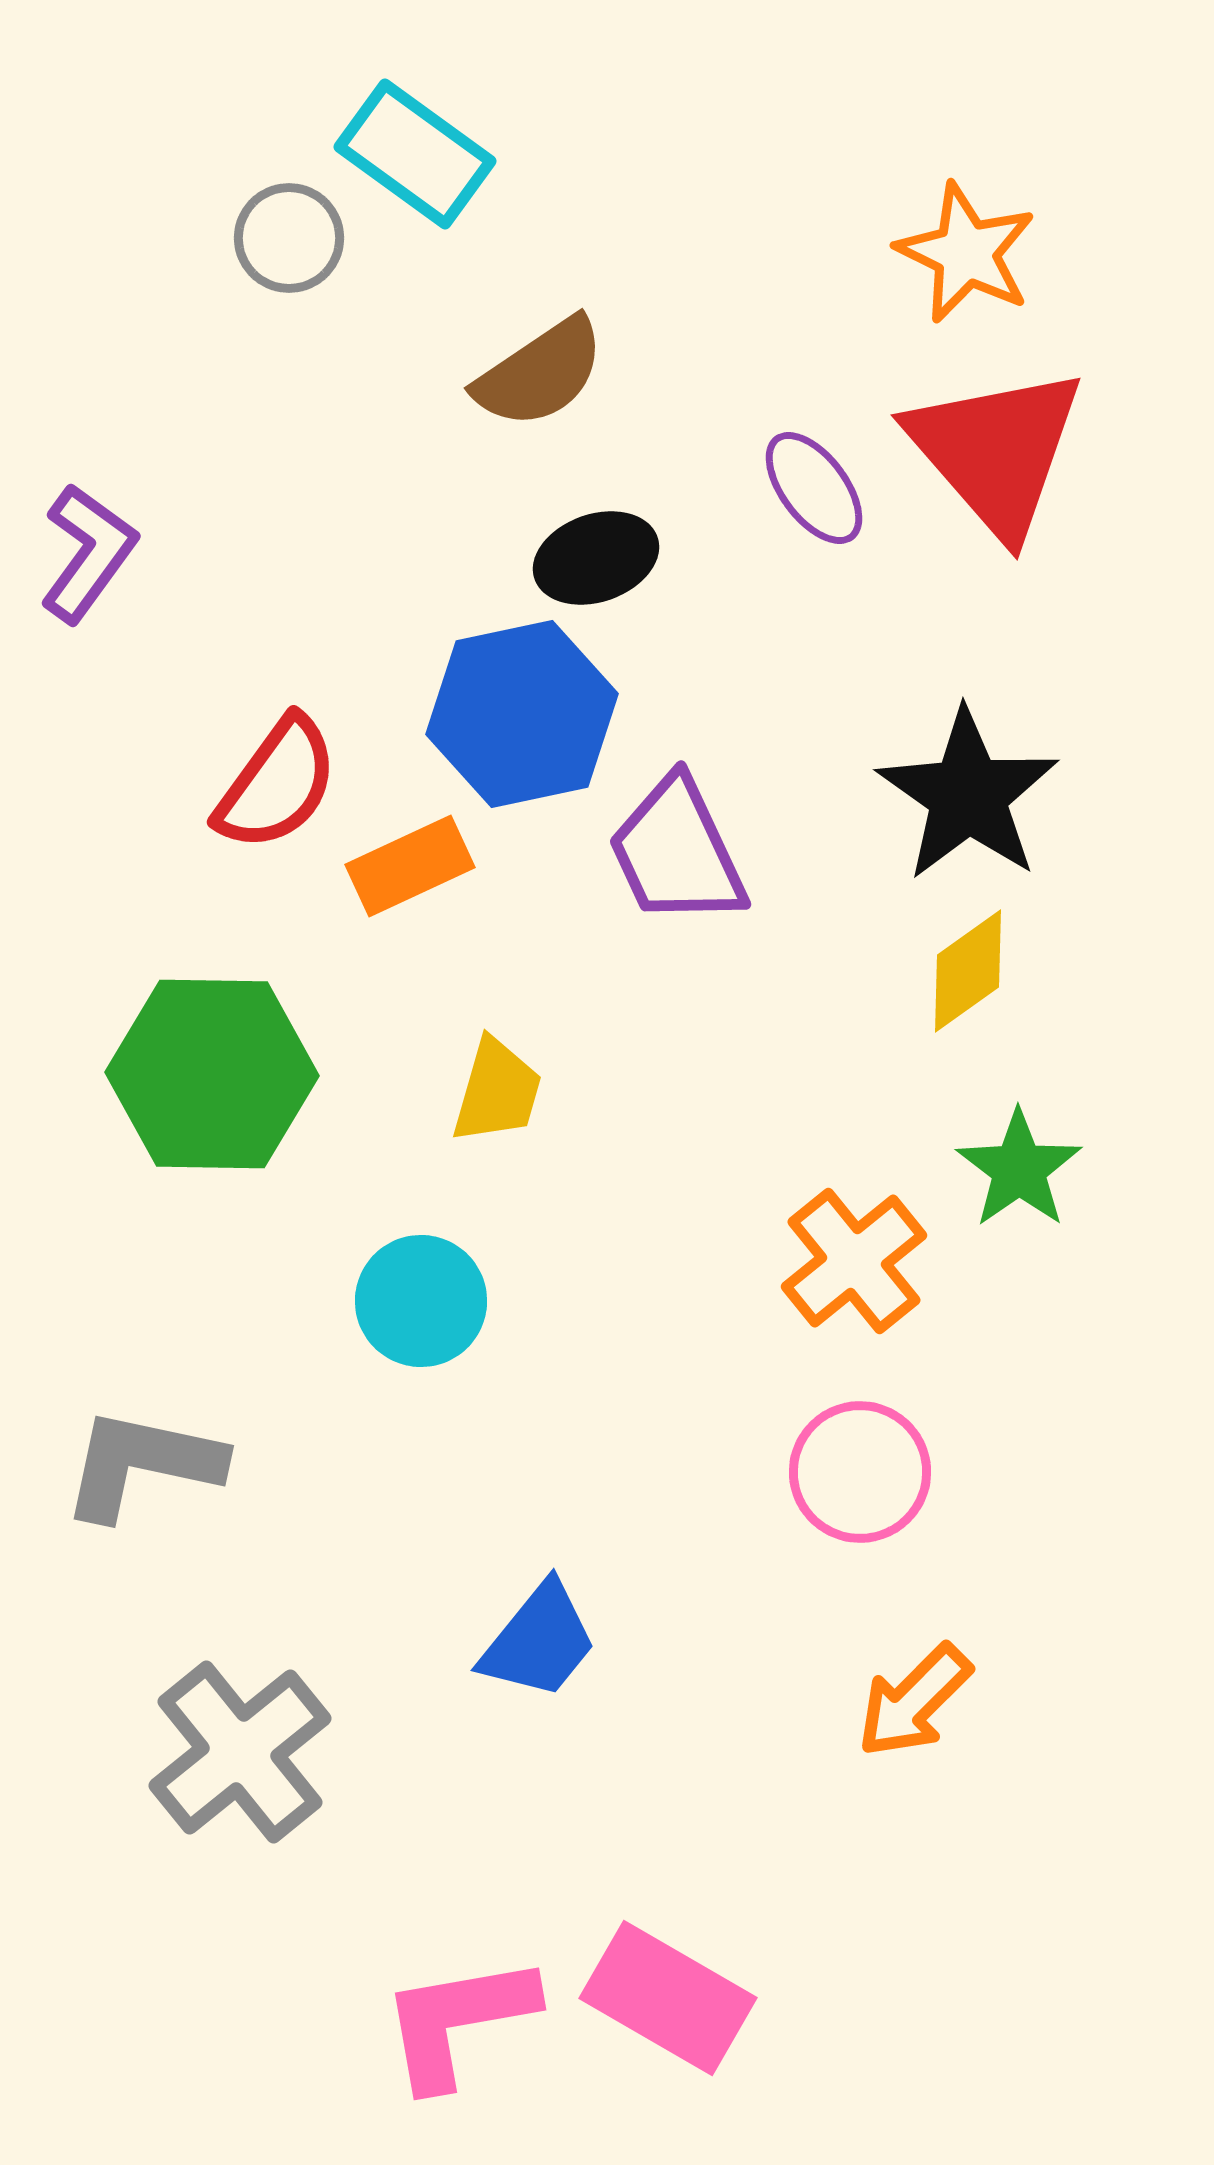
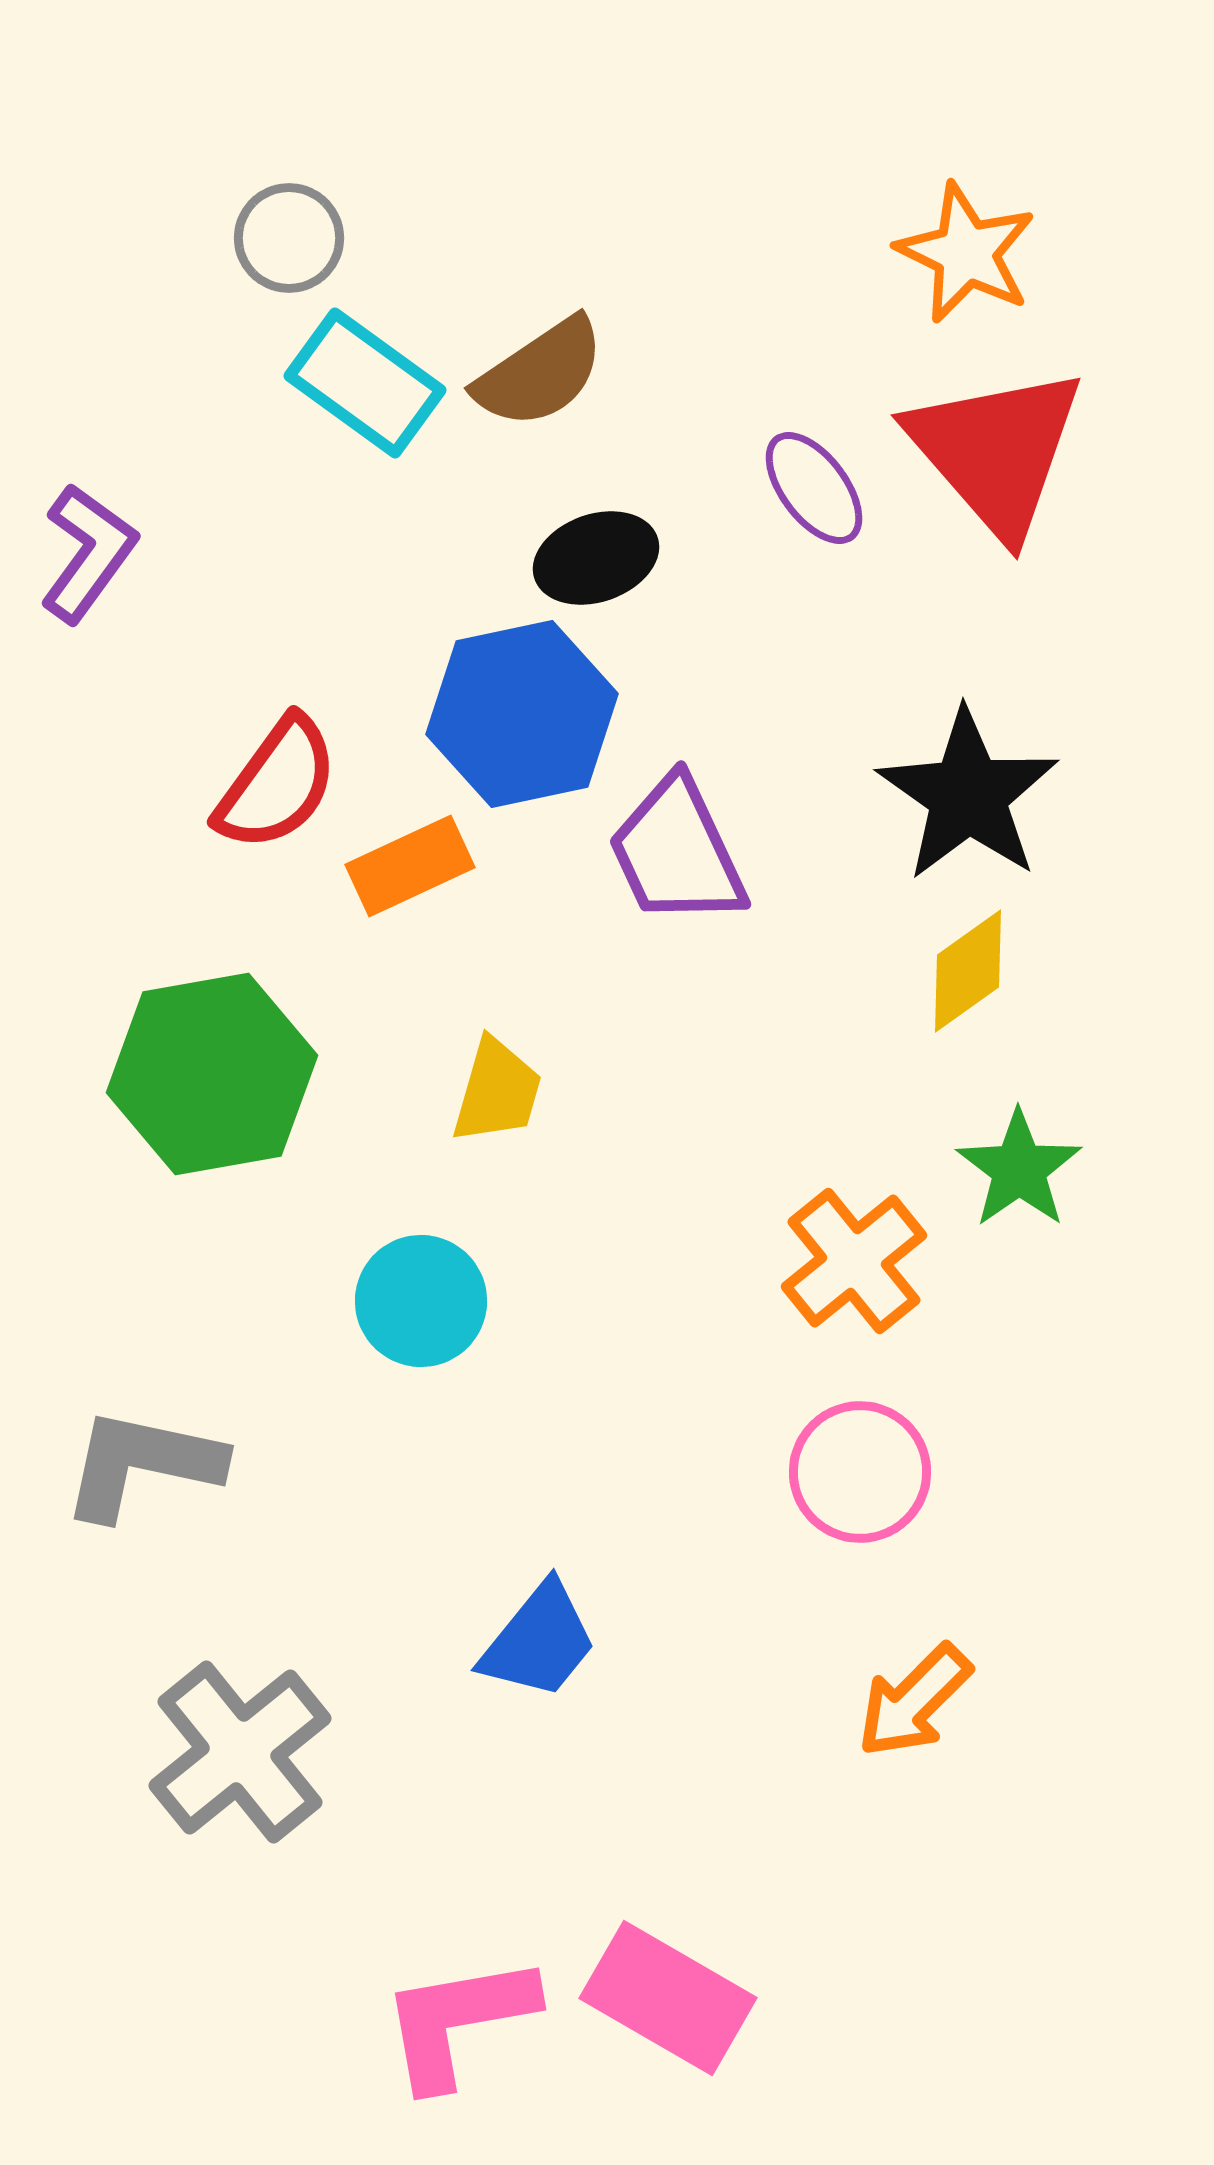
cyan rectangle: moved 50 px left, 229 px down
green hexagon: rotated 11 degrees counterclockwise
